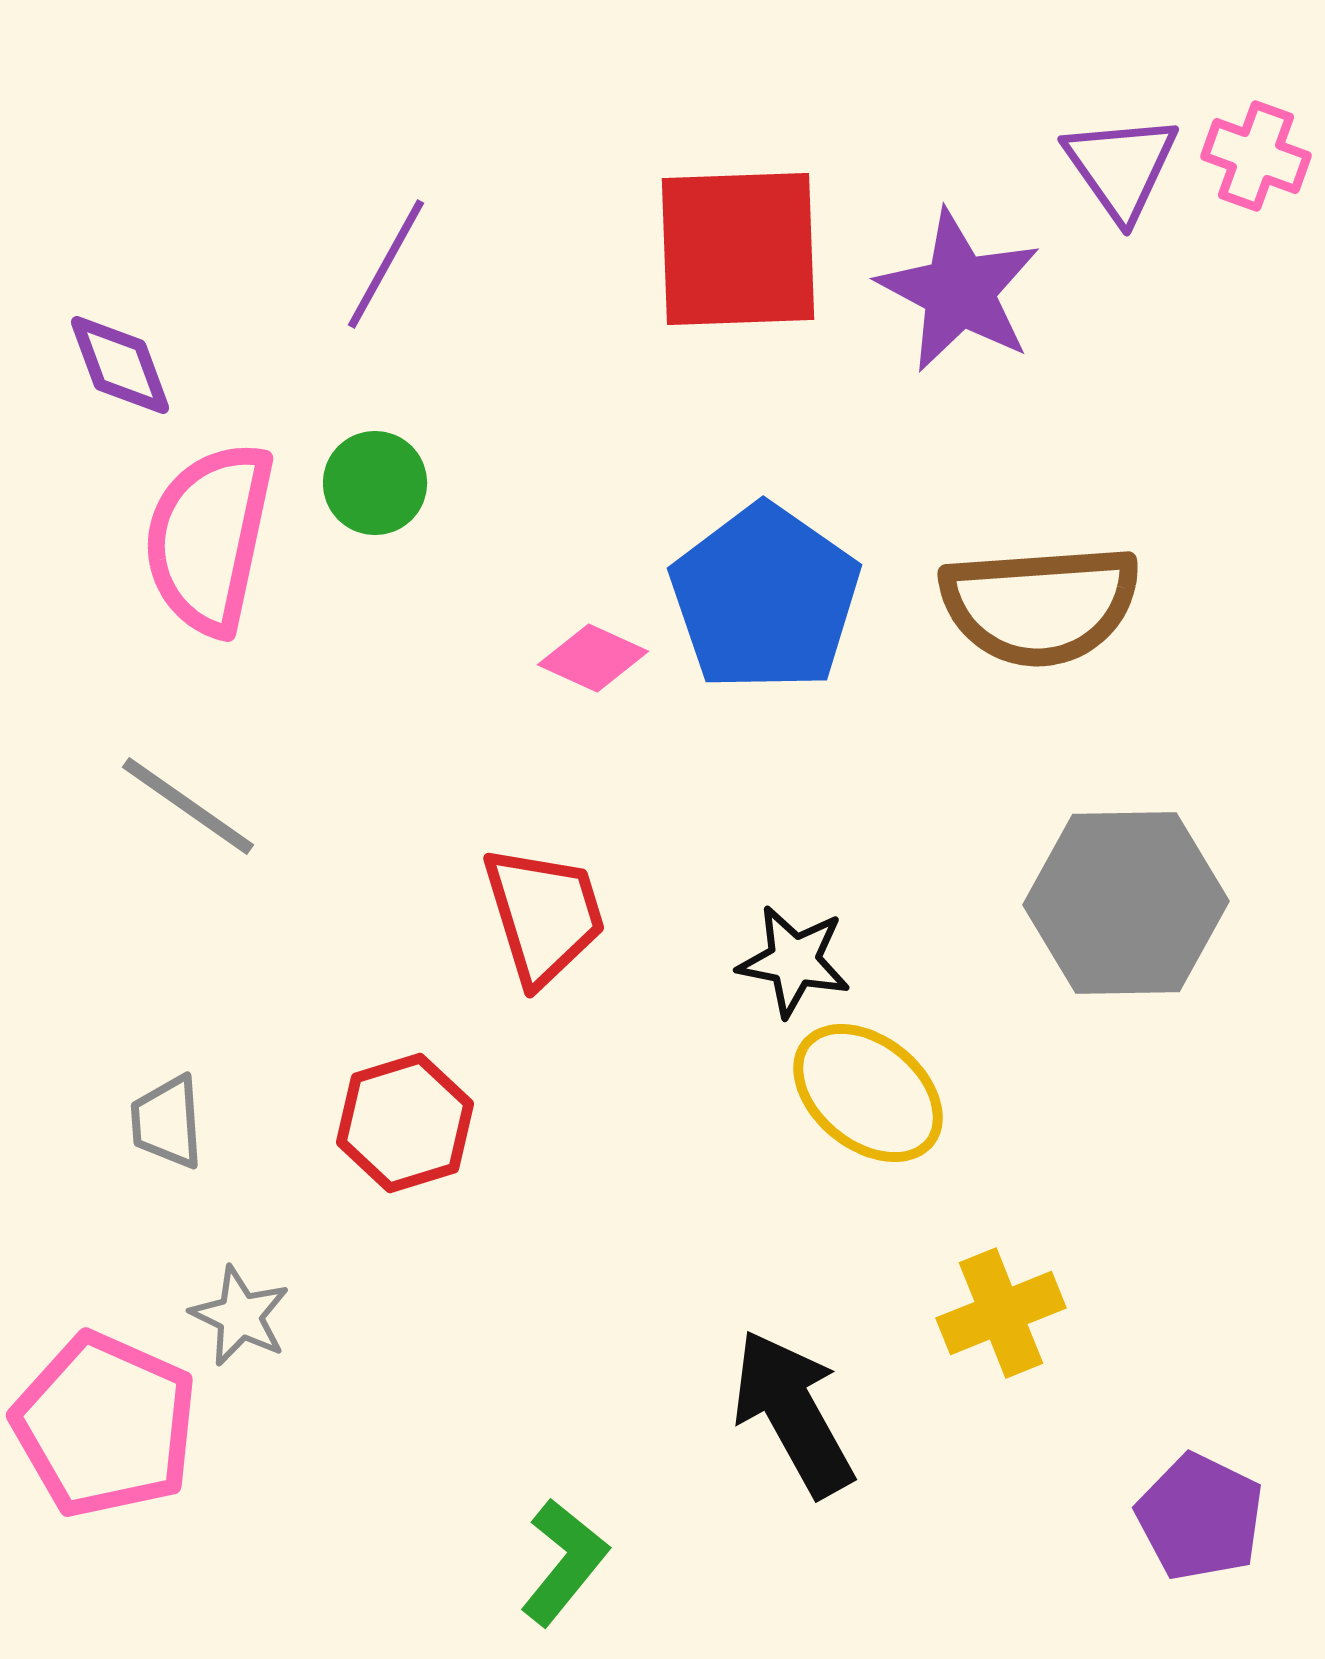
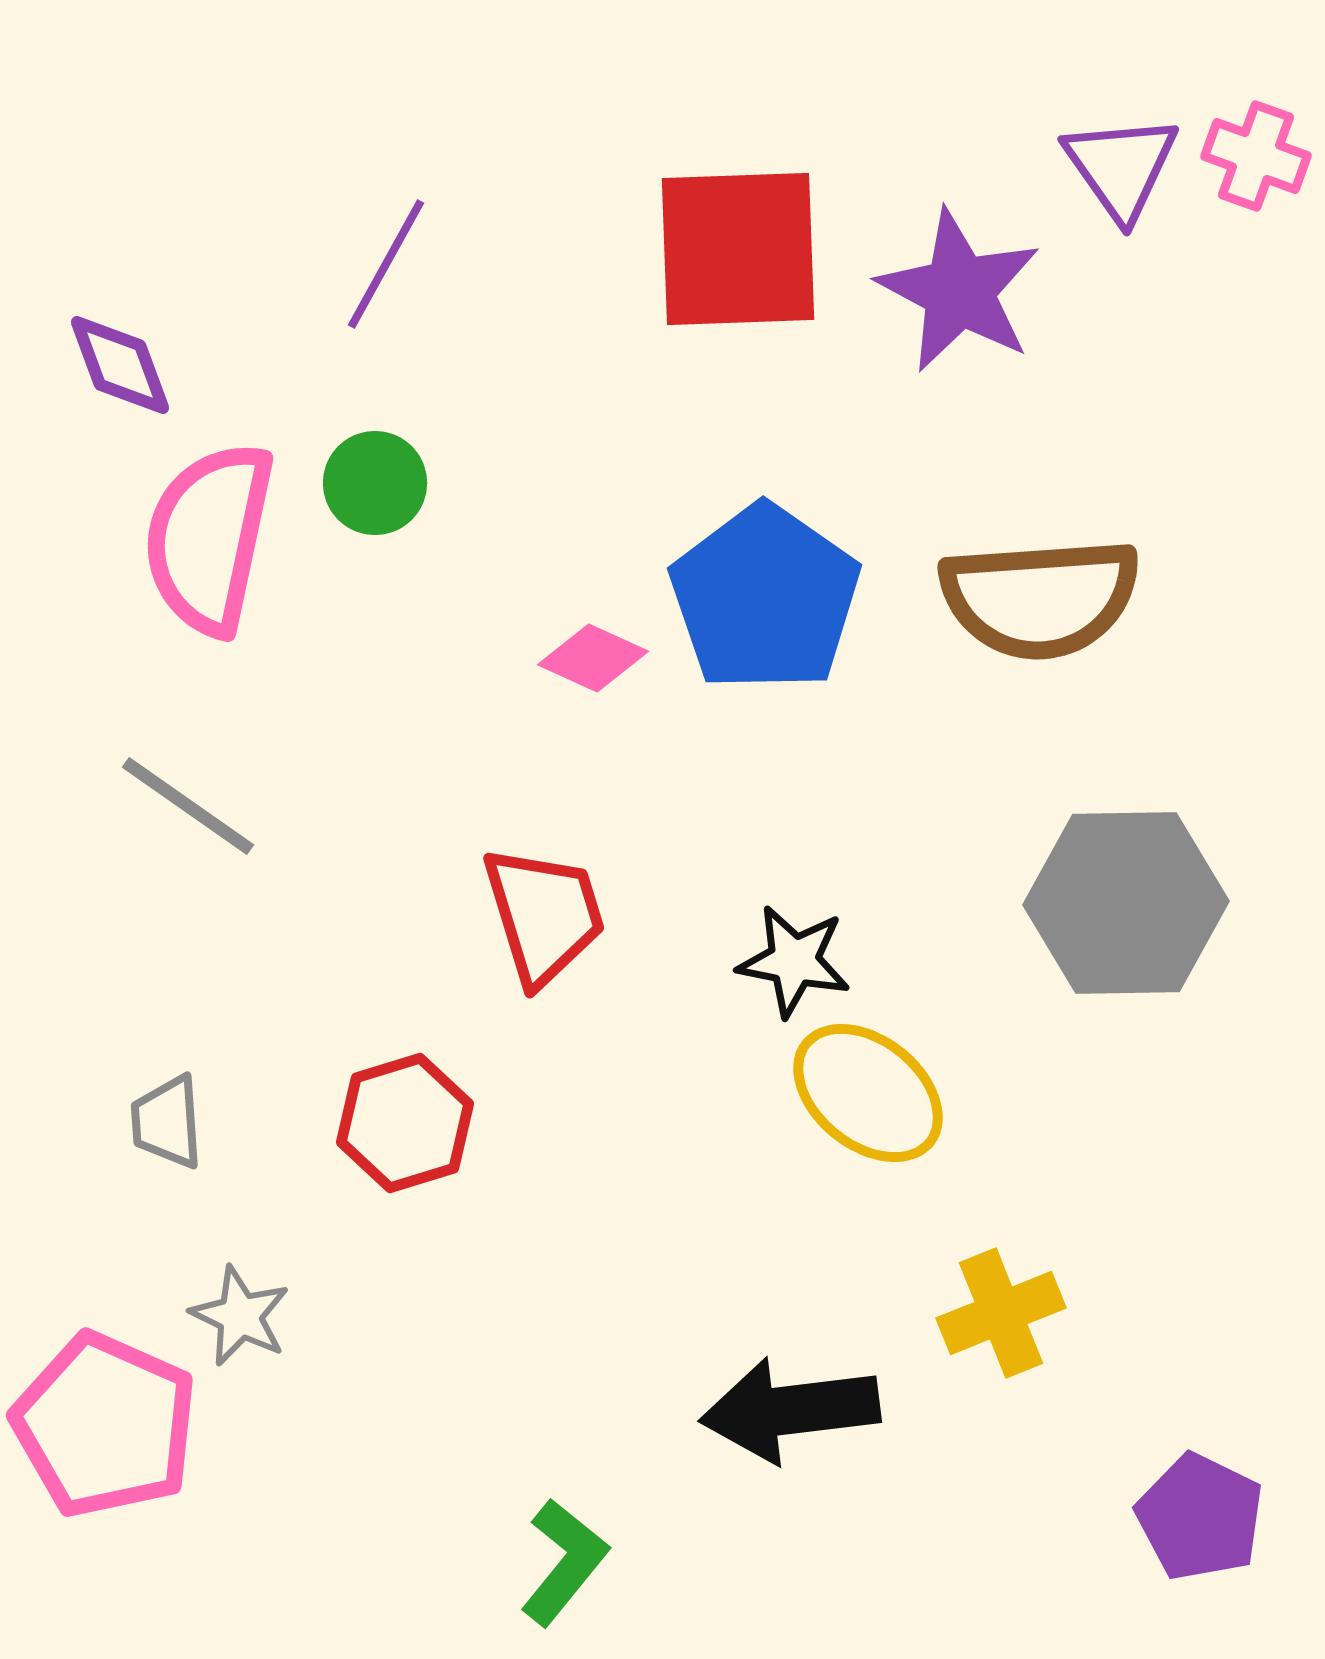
brown semicircle: moved 7 px up
black arrow: moved 3 px left, 3 px up; rotated 68 degrees counterclockwise
